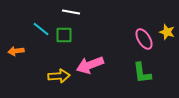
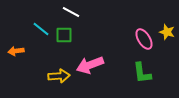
white line: rotated 18 degrees clockwise
